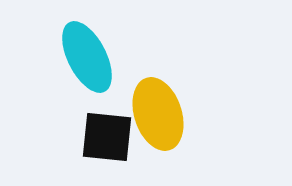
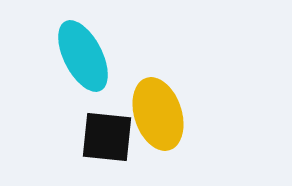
cyan ellipse: moved 4 px left, 1 px up
